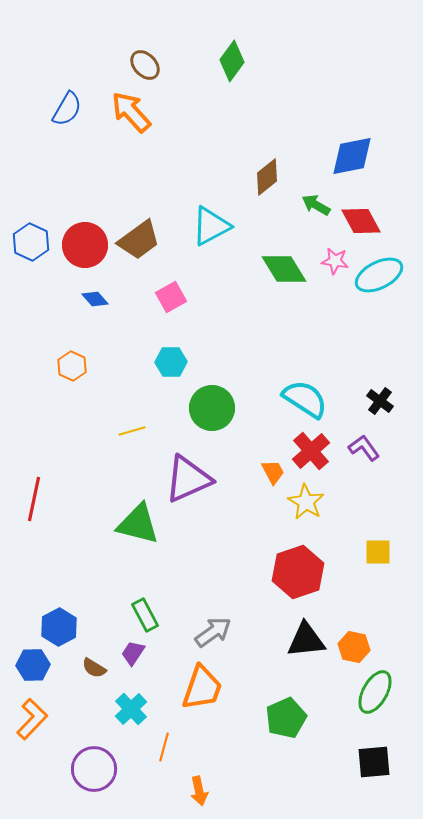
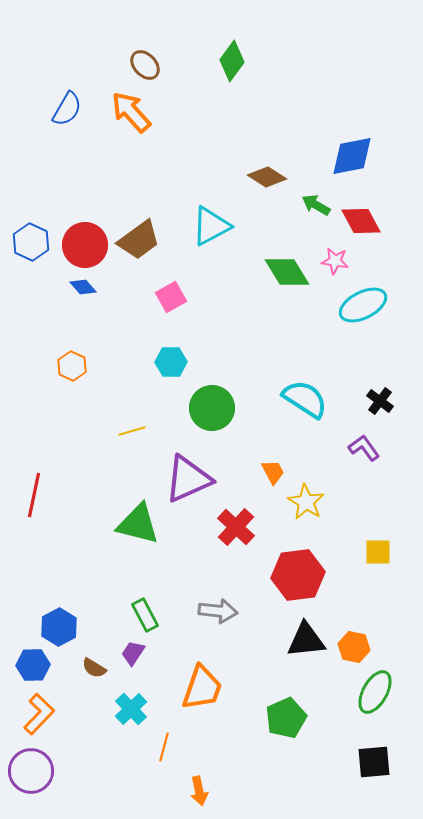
brown diamond at (267, 177): rotated 72 degrees clockwise
green diamond at (284, 269): moved 3 px right, 3 px down
cyan ellipse at (379, 275): moved 16 px left, 30 px down
blue diamond at (95, 299): moved 12 px left, 12 px up
red cross at (311, 451): moved 75 px left, 76 px down; rotated 6 degrees counterclockwise
red line at (34, 499): moved 4 px up
red hexagon at (298, 572): moved 3 px down; rotated 12 degrees clockwise
gray arrow at (213, 632): moved 5 px right, 21 px up; rotated 42 degrees clockwise
orange L-shape at (32, 719): moved 7 px right, 5 px up
purple circle at (94, 769): moved 63 px left, 2 px down
